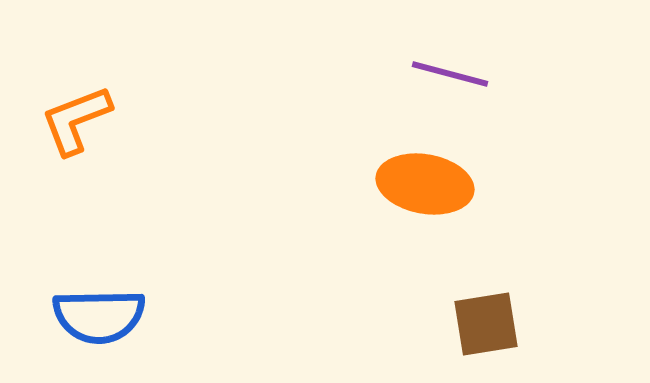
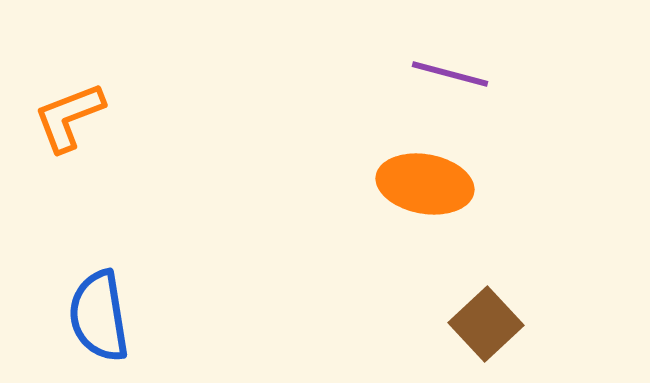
orange L-shape: moved 7 px left, 3 px up
blue semicircle: rotated 82 degrees clockwise
brown square: rotated 34 degrees counterclockwise
